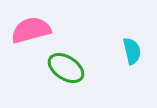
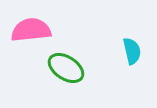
pink semicircle: rotated 9 degrees clockwise
